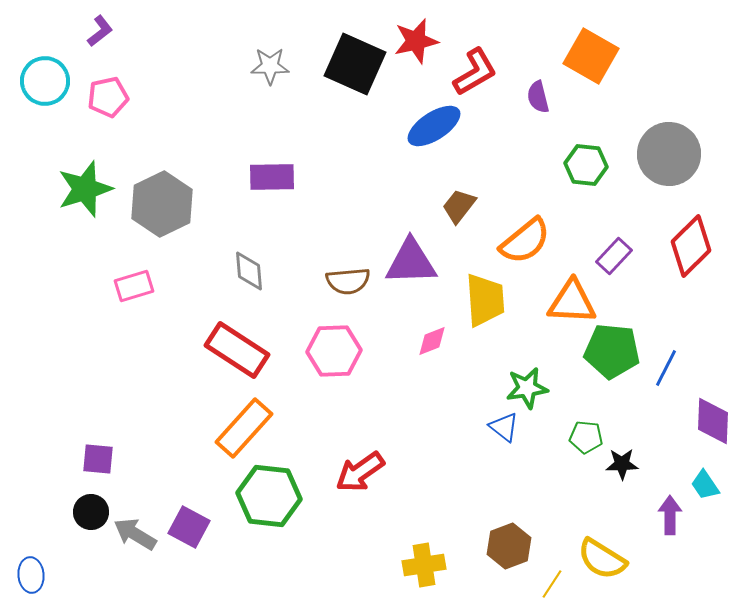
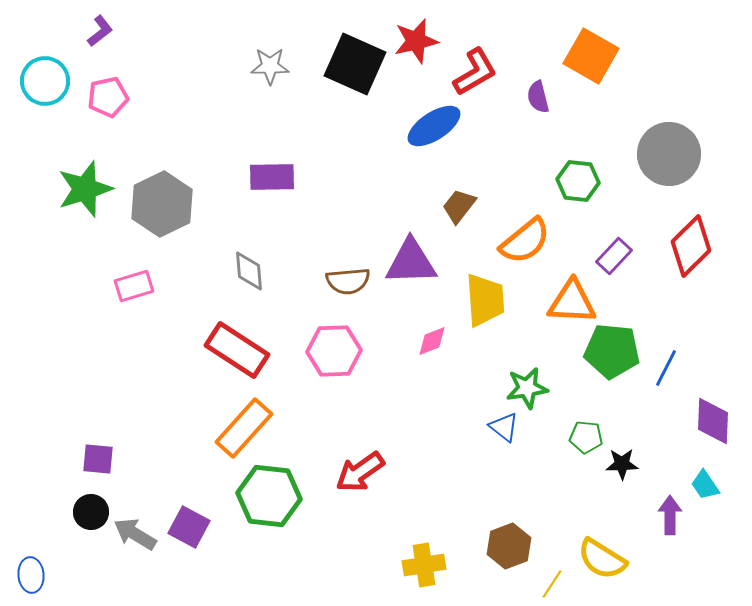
green hexagon at (586, 165): moved 8 px left, 16 px down
